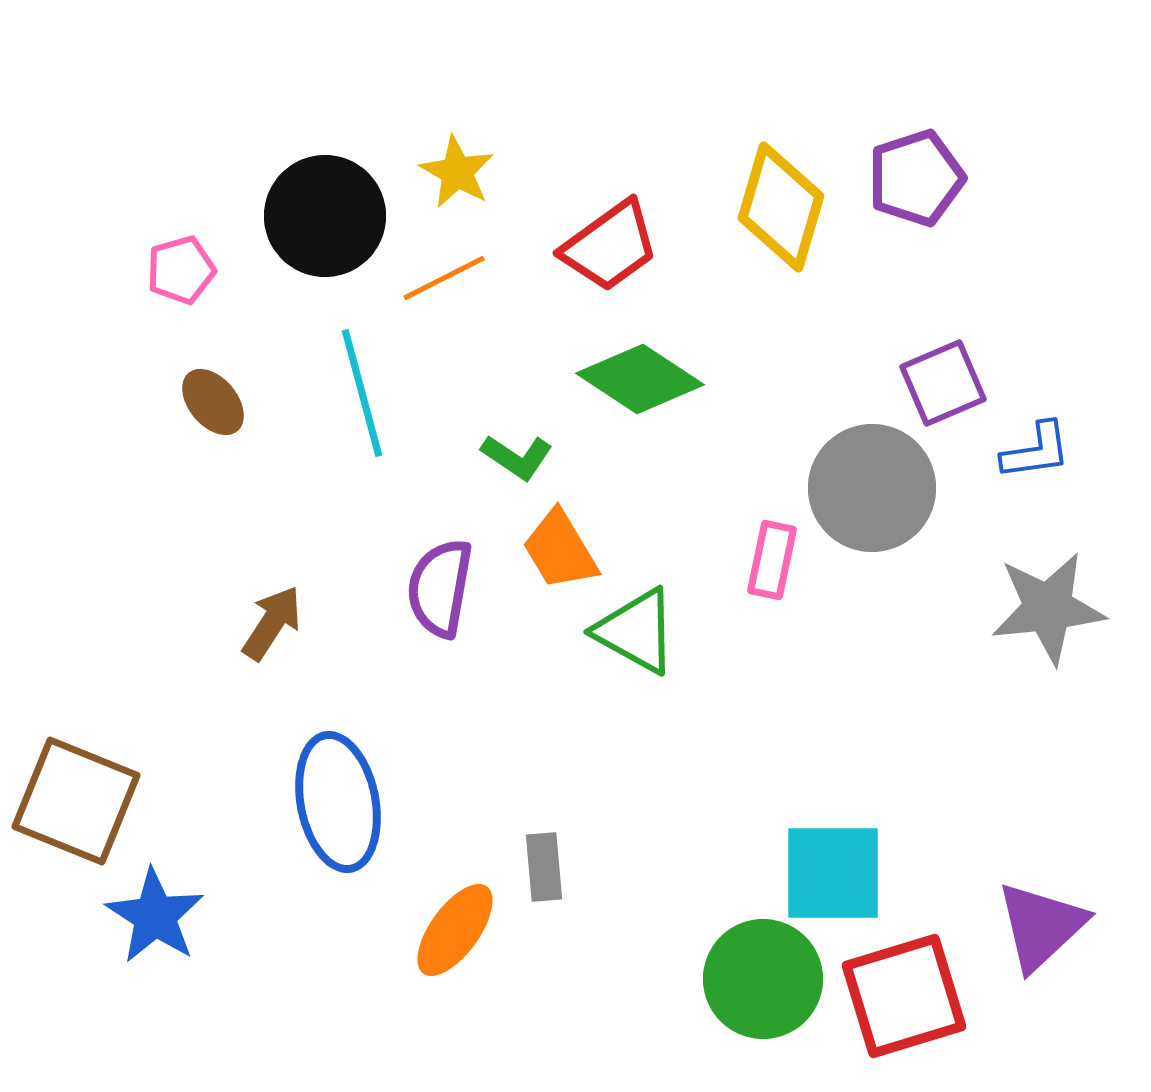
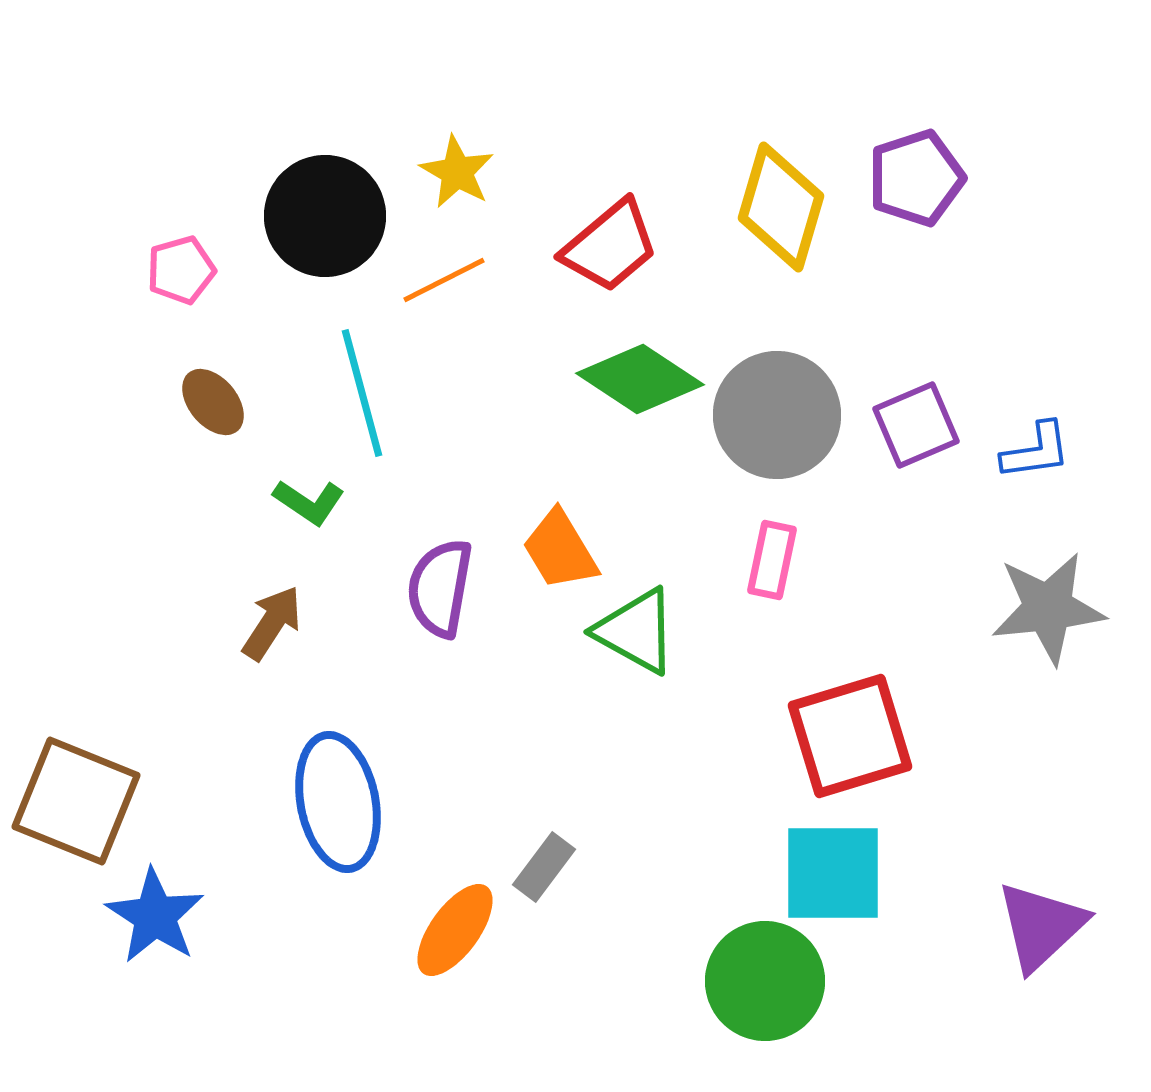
red trapezoid: rotated 4 degrees counterclockwise
orange line: moved 2 px down
purple square: moved 27 px left, 42 px down
green L-shape: moved 208 px left, 45 px down
gray circle: moved 95 px left, 73 px up
gray rectangle: rotated 42 degrees clockwise
green circle: moved 2 px right, 2 px down
red square: moved 54 px left, 260 px up
